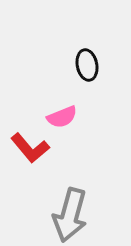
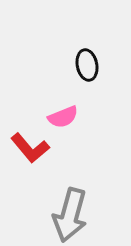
pink semicircle: moved 1 px right
